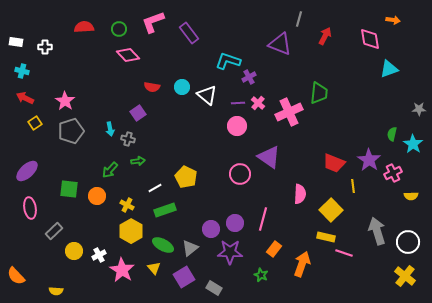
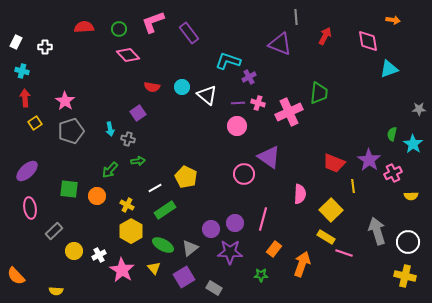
gray line at (299, 19): moved 3 px left, 2 px up; rotated 21 degrees counterclockwise
pink diamond at (370, 39): moved 2 px left, 2 px down
white rectangle at (16, 42): rotated 72 degrees counterclockwise
red arrow at (25, 98): rotated 60 degrees clockwise
pink cross at (258, 103): rotated 24 degrees counterclockwise
pink circle at (240, 174): moved 4 px right
green rectangle at (165, 210): rotated 15 degrees counterclockwise
yellow rectangle at (326, 237): rotated 18 degrees clockwise
green star at (261, 275): rotated 24 degrees counterclockwise
yellow cross at (405, 276): rotated 25 degrees counterclockwise
